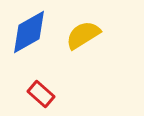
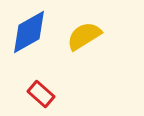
yellow semicircle: moved 1 px right, 1 px down
